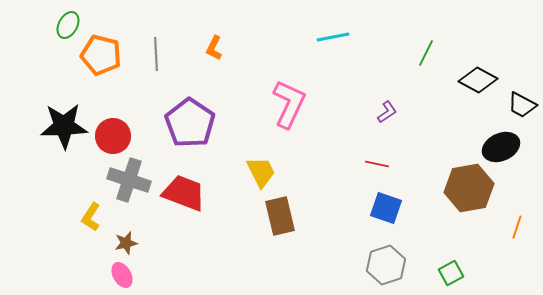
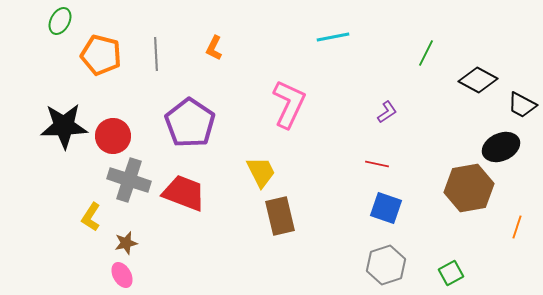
green ellipse: moved 8 px left, 4 px up
